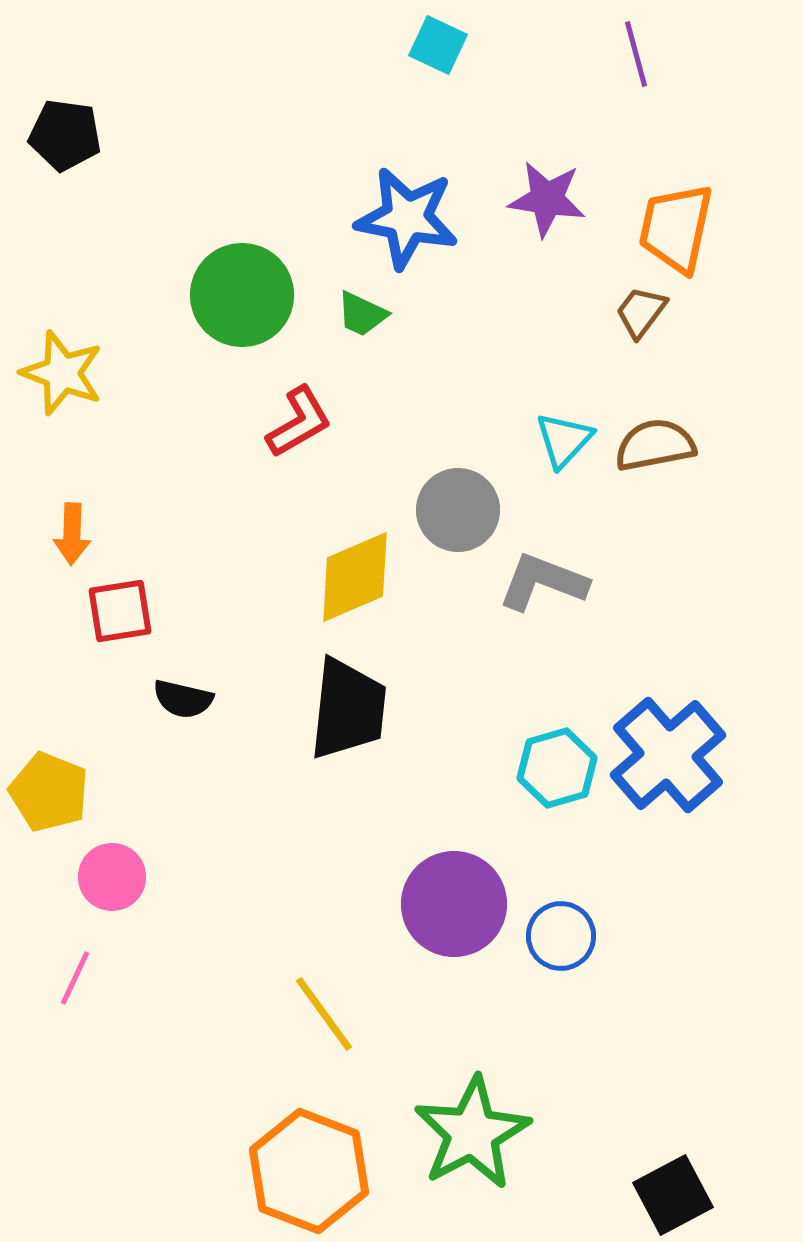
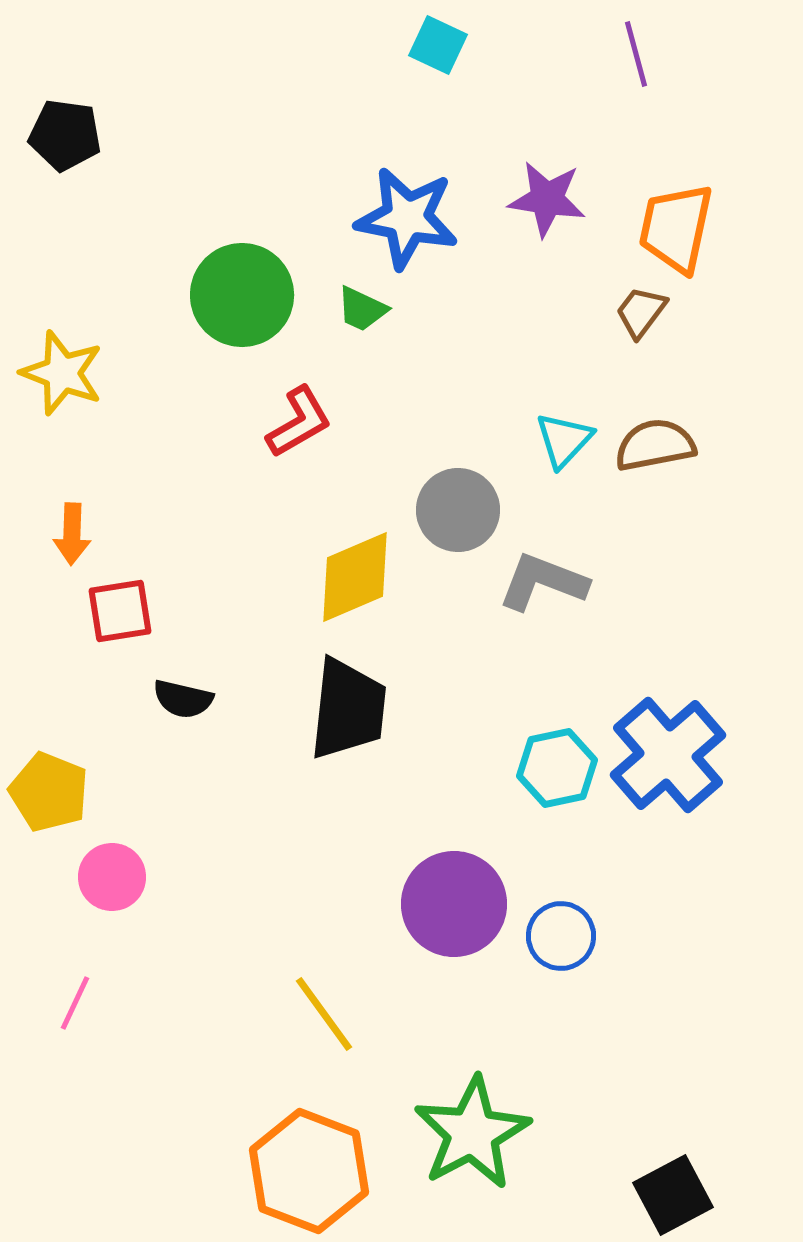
green trapezoid: moved 5 px up
cyan hexagon: rotated 4 degrees clockwise
pink line: moved 25 px down
